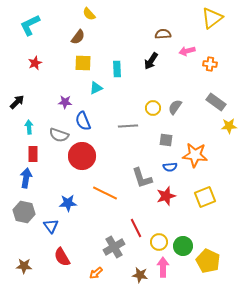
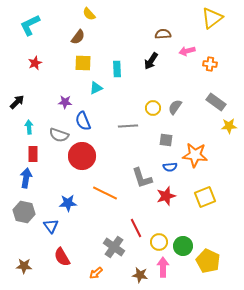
gray cross at (114, 247): rotated 25 degrees counterclockwise
